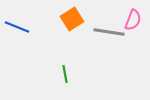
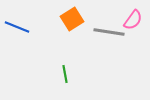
pink semicircle: rotated 15 degrees clockwise
